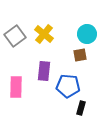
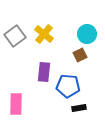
brown square: rotated 16 degrees counterclockwise
purple rectangle: moved 1 px down
pink rectangle: moved 17 px down
black rectangle: moved 2 px left; rotated 64 degrees clockwise
